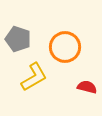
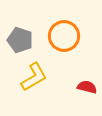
gray pentagon: moved 2 px right, 1 px down
orange circle: moved 1 px left, 11 px up
